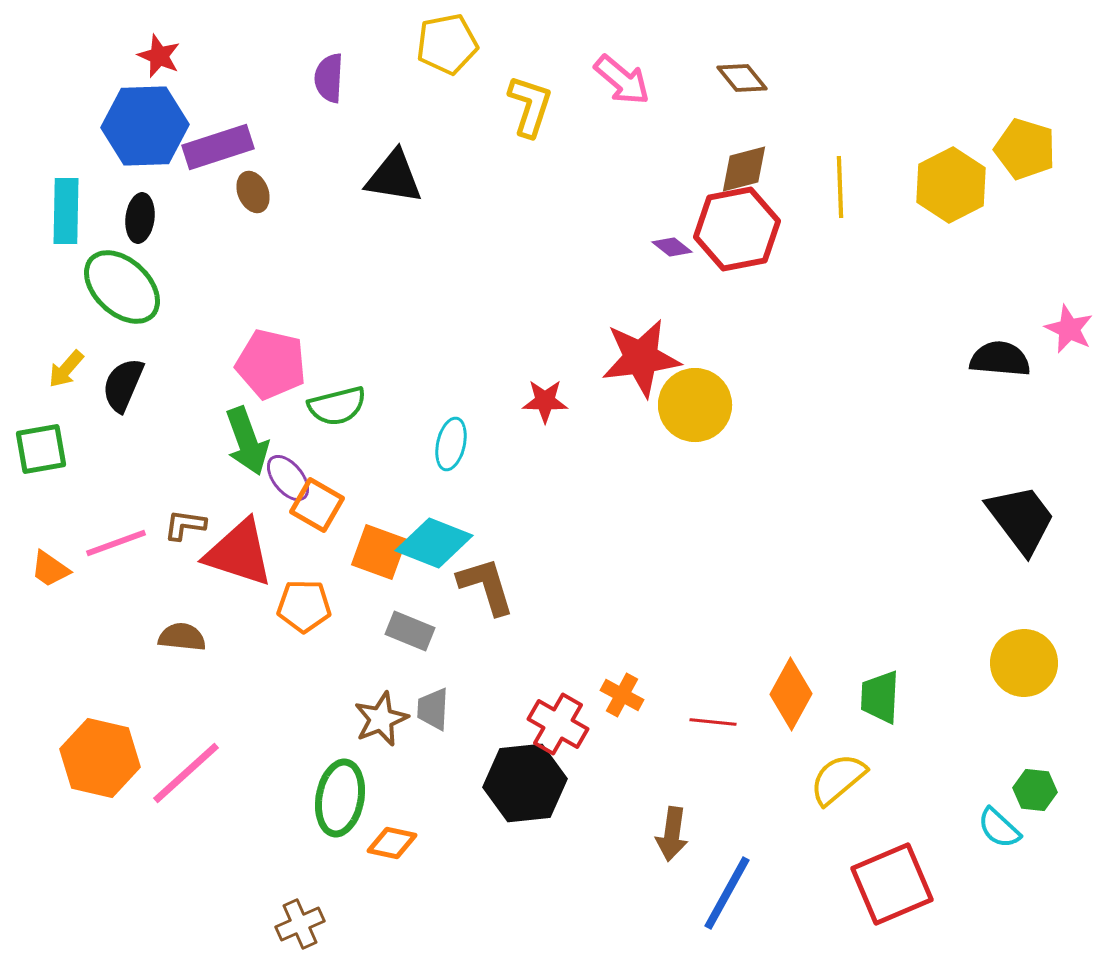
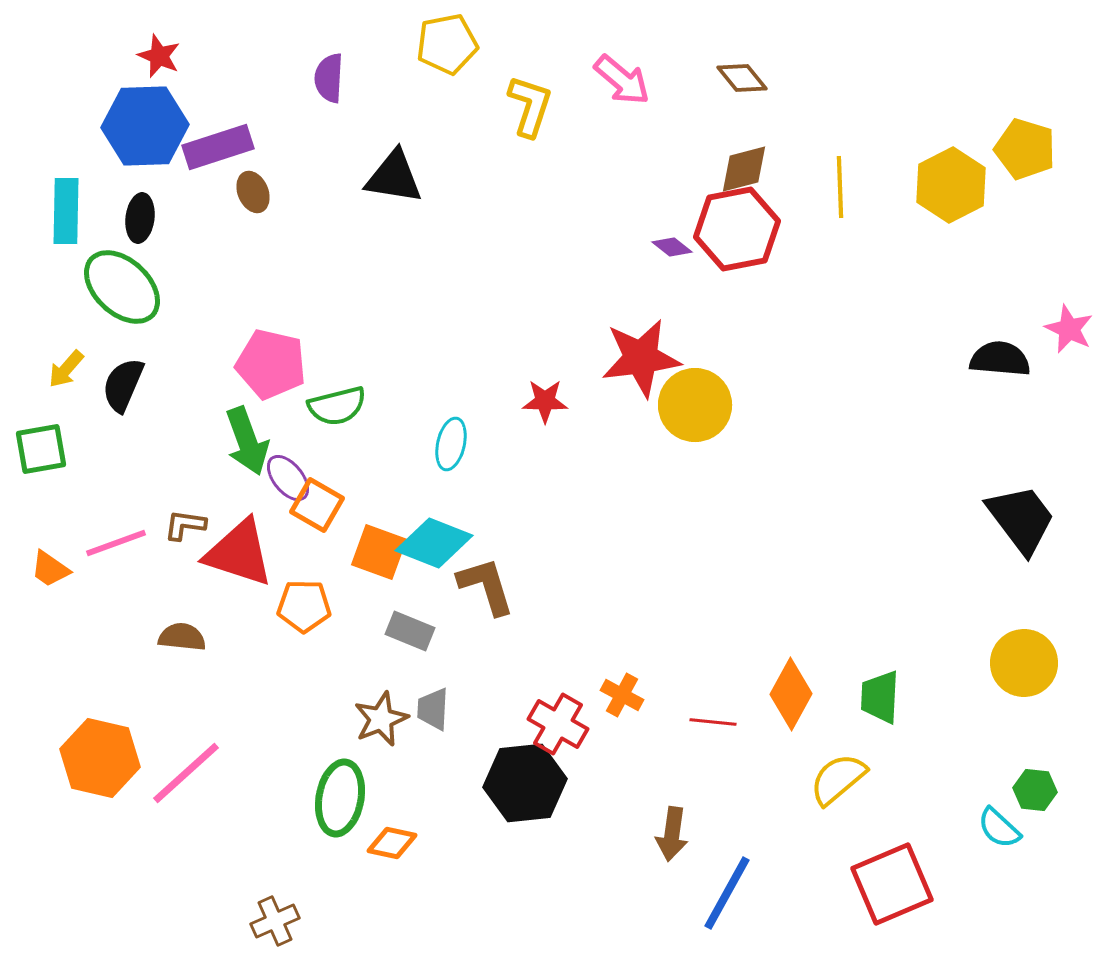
brown cross at (300, 924): moved 25 px left, 3 px up
